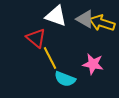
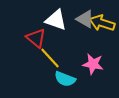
white triangle: moved 4 px down
yellow line: rotated 15 degrees counterclockwise
